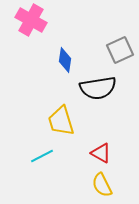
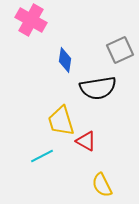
red triangle: moved 15 px left, 12 px up
